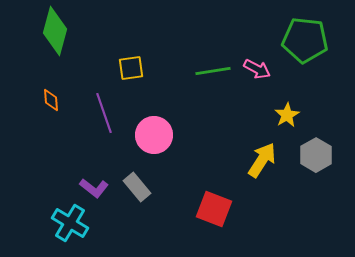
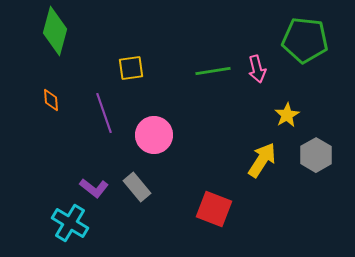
pink arrow: rotated 48 degrees clockwise
